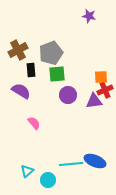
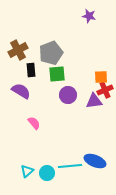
cyan line: moved 1 px left, 2 px down
cyan circle: moved 1 px left, 7 px up
